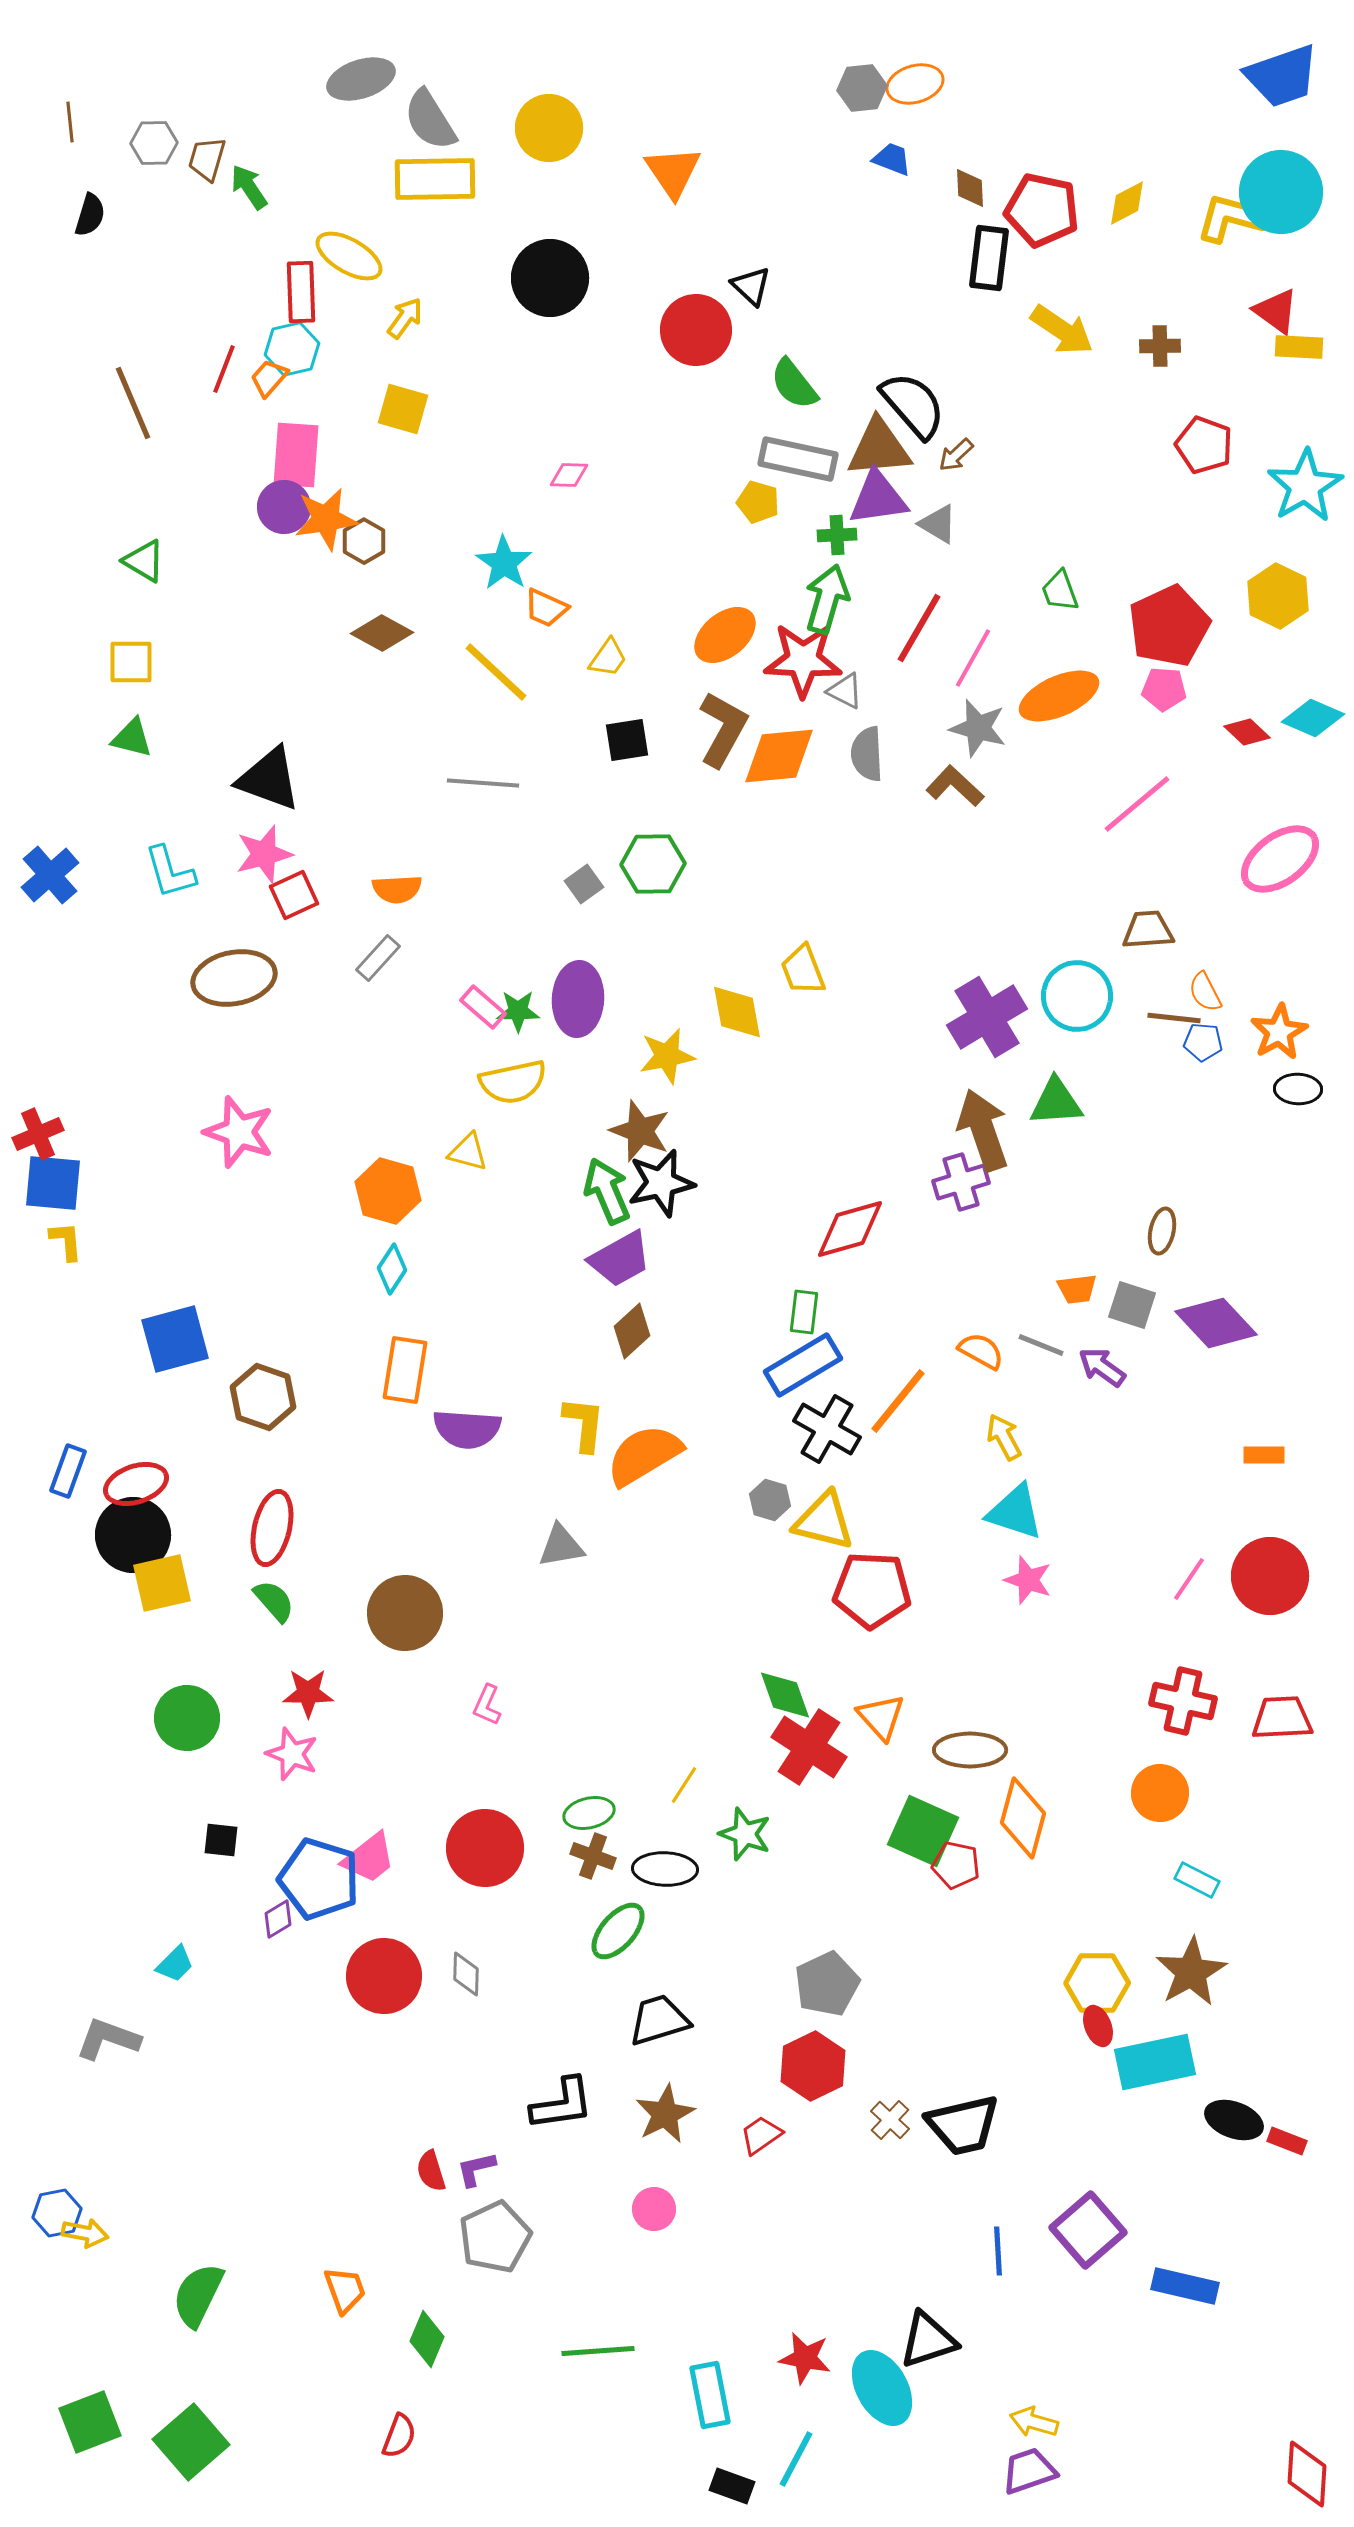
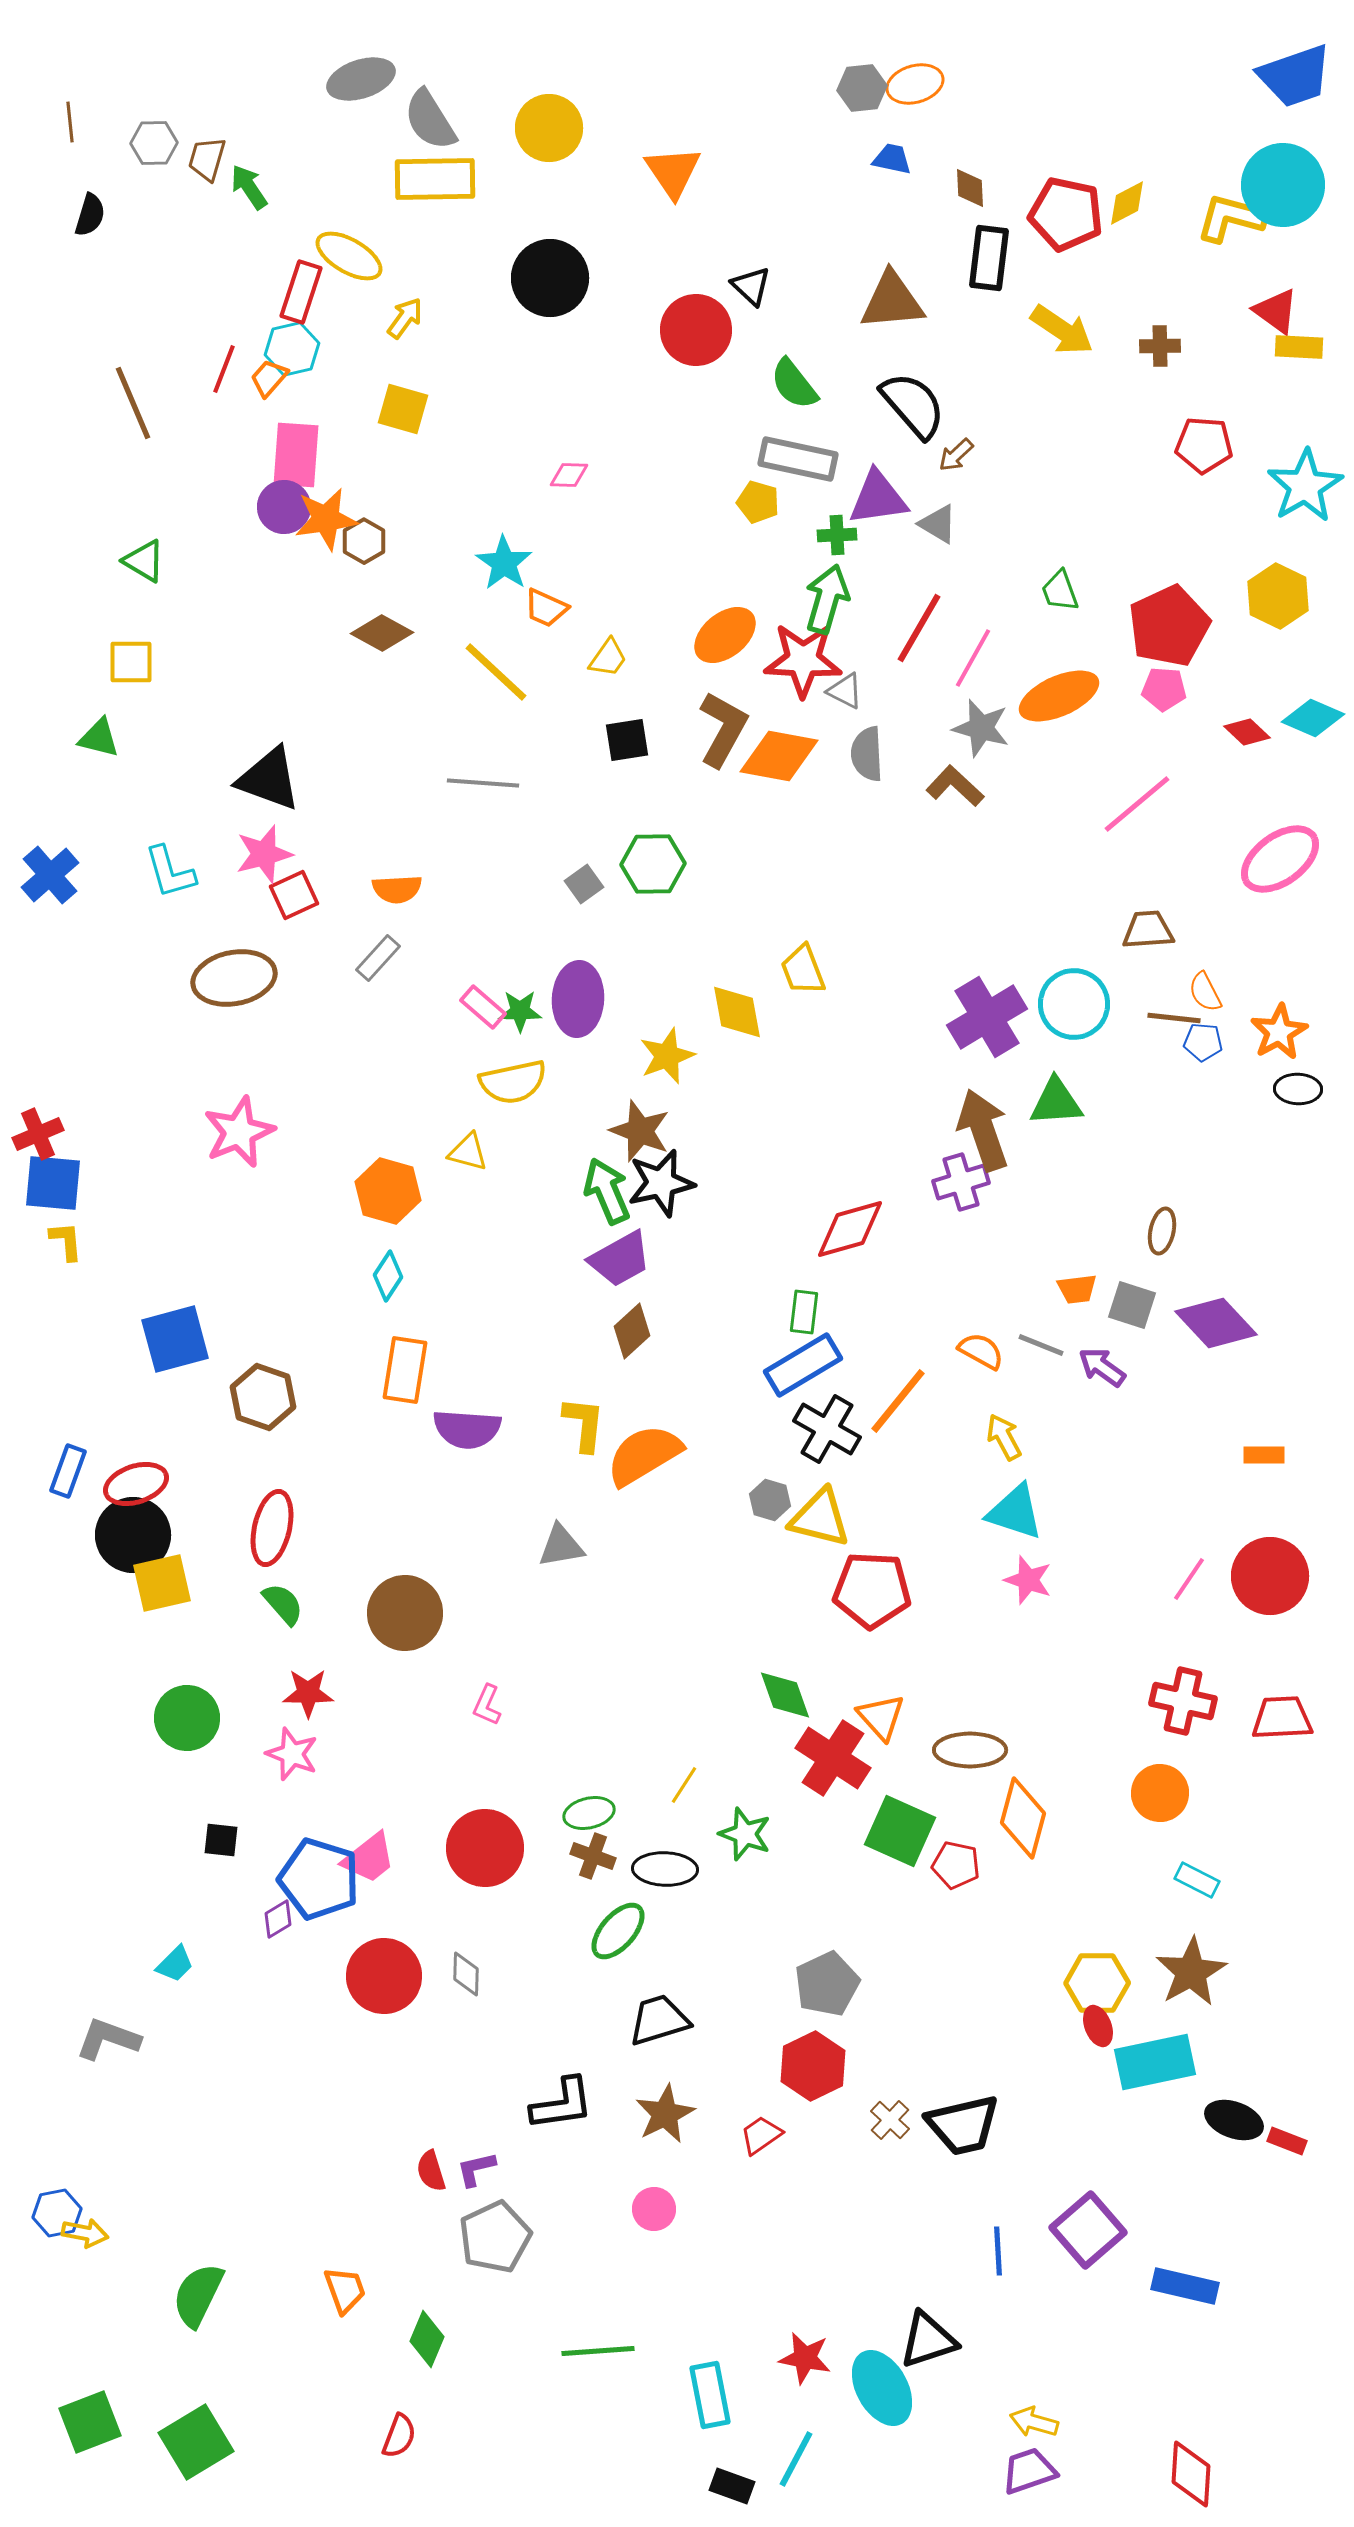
blue trapezoid at (1282, 76): moved 13 px right
blue trapezoid at (892, 159): rotated 9 degrees counterclockwise
cyan circle at (1281, 192): moved 2 px right, 7 px up
red pentagon at (1042, 210): moved 24 px right, 4 px down
red rectangle at (301, 292): rotated 20 degrees clockwise
red pentagon at (1204, 445): rotated 16 degrees counterclockwise
brown triangle at (879, 448): moved 13 px right, 147 px up
gray star at (978, 728): moved 3 px right
green triangle at (132, 738): moved 33 px left
orange diamond at (779, 756): rotated 16 degrees clockwise
cyan circle at (1077, 996): moved 3 px left, 8 px down
green star at (518, 1011): moved 2 px right
yellow star at (667, 1056): rotated 10 degrees counterclockwise
pink star at (239, 1132): rotated 30 degrees clockwise
cyan diamond at (392, 1269): moved 4 px left, 7 px down
yellow triangle at (824, 1521): moved 4 px left, 3 px up
green semicircle at (274, 1601): moved 9 px right, 3 px down
red cross at (809, 1747): moved 24 px right, 11 px down
green square at (923, 1831): moved 23 px left
green square at (191, 2442): moved 5 px right; rotated 10 degrees clockwise
red diamond at (1307, 2474): moved 116 px left
